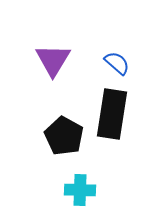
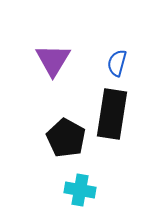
blue semicircle: rotated 116 degrees counterclockwise
black pentagon: moved 2 px right, 2 px down
cyan cross: rotated 8 degrees clockwise
